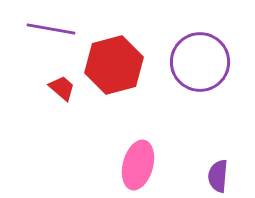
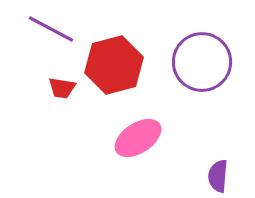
purple line: rotated 18 degrees clockwise
purple circle: moved 2 px right
red trapezoid: rotated 148 degrees clockwise
pink ellipse: moved 27 px up; rotated 42 degrees clockwise
